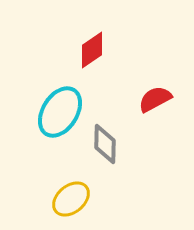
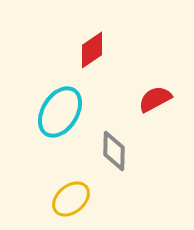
gray diamond: moved 9 px right, 7 px down
